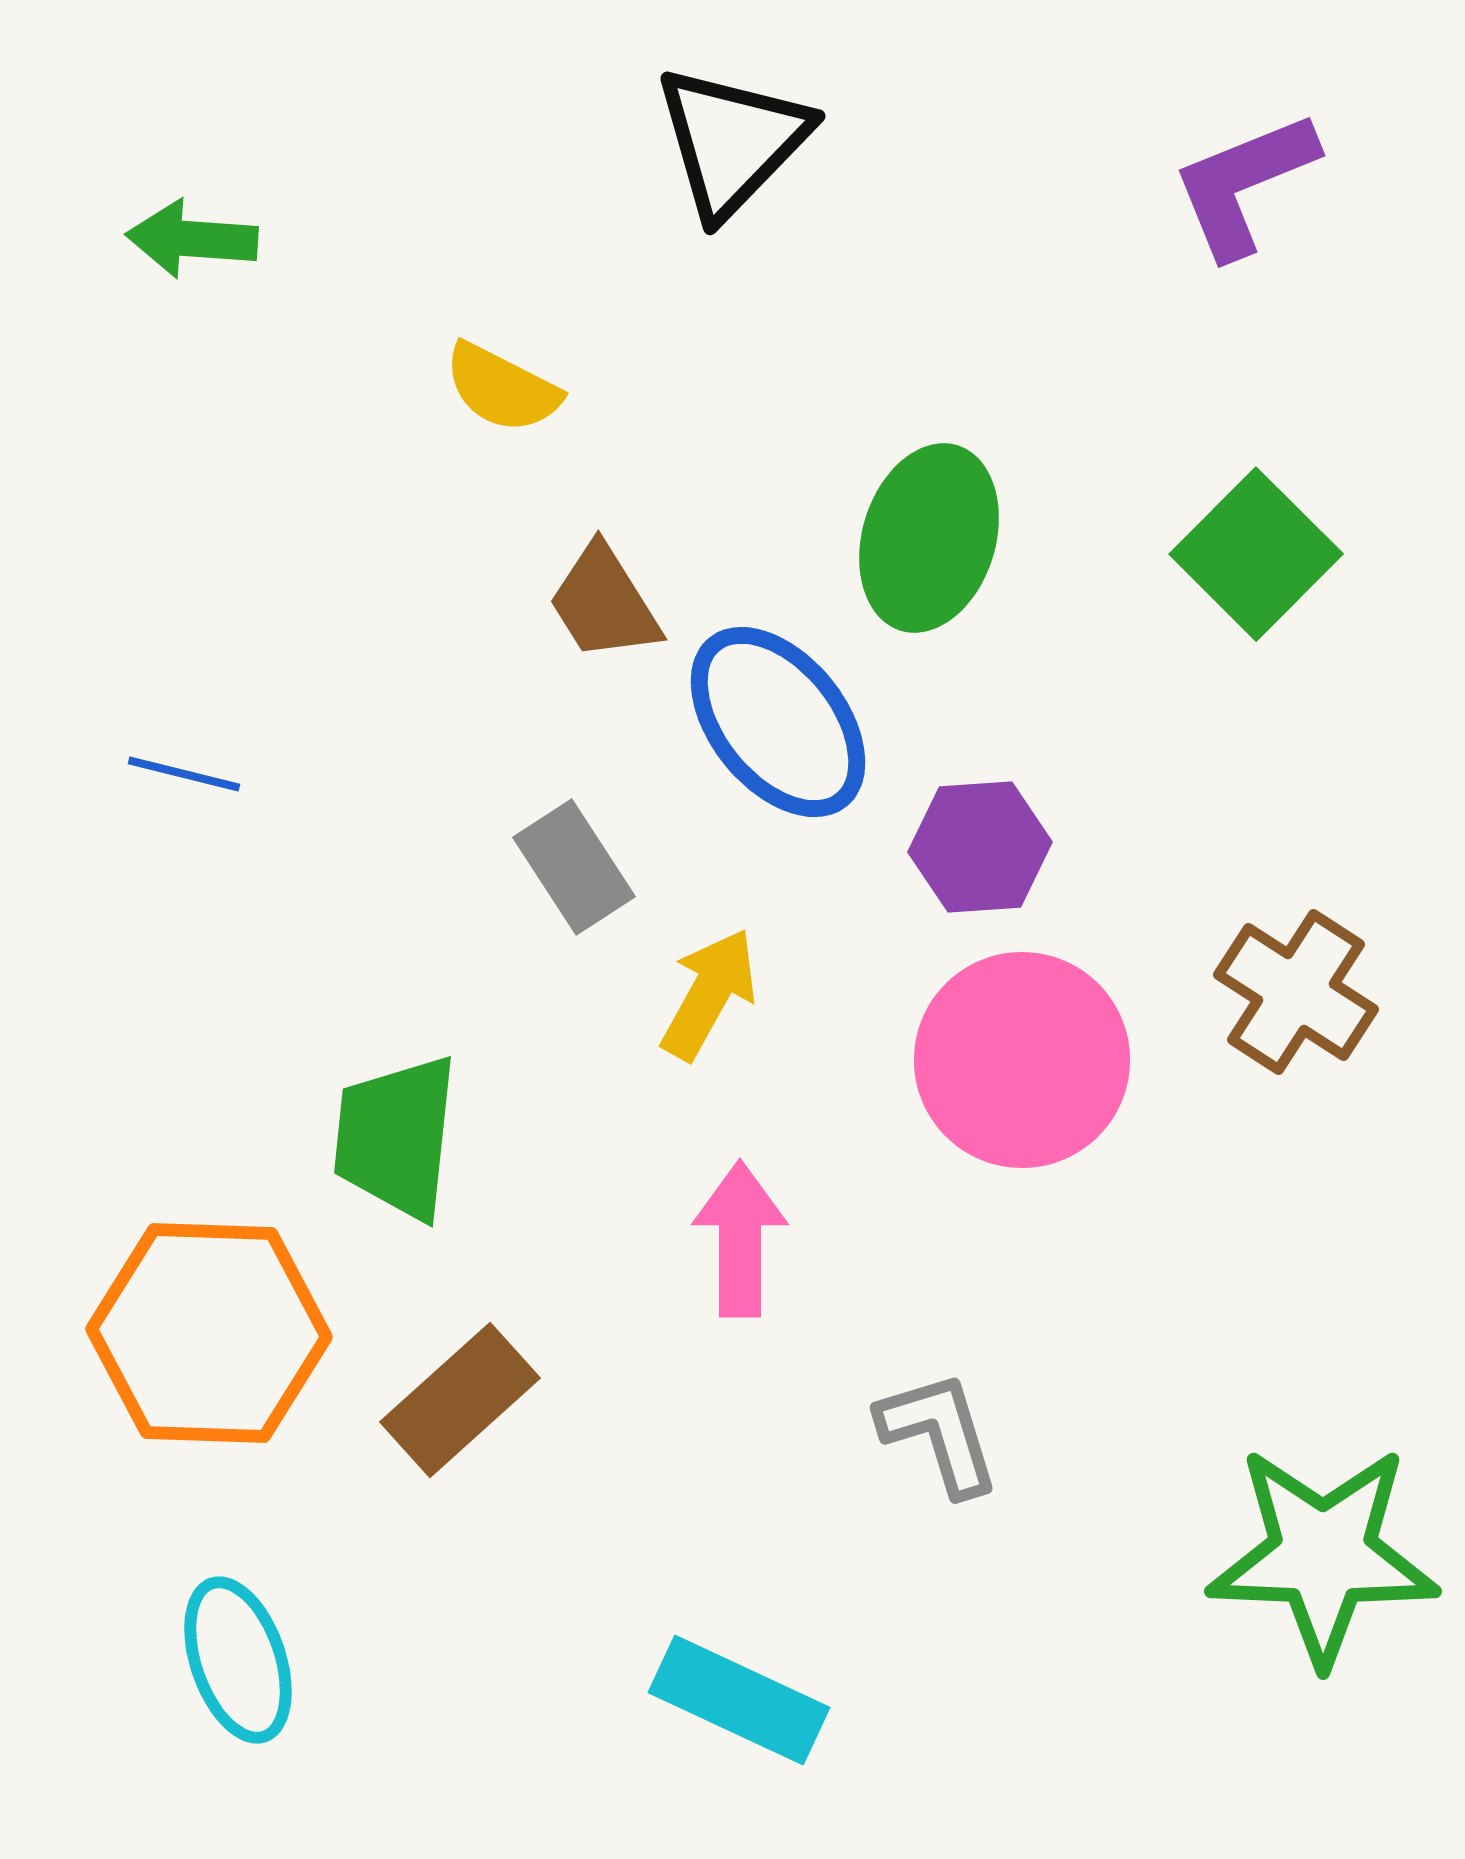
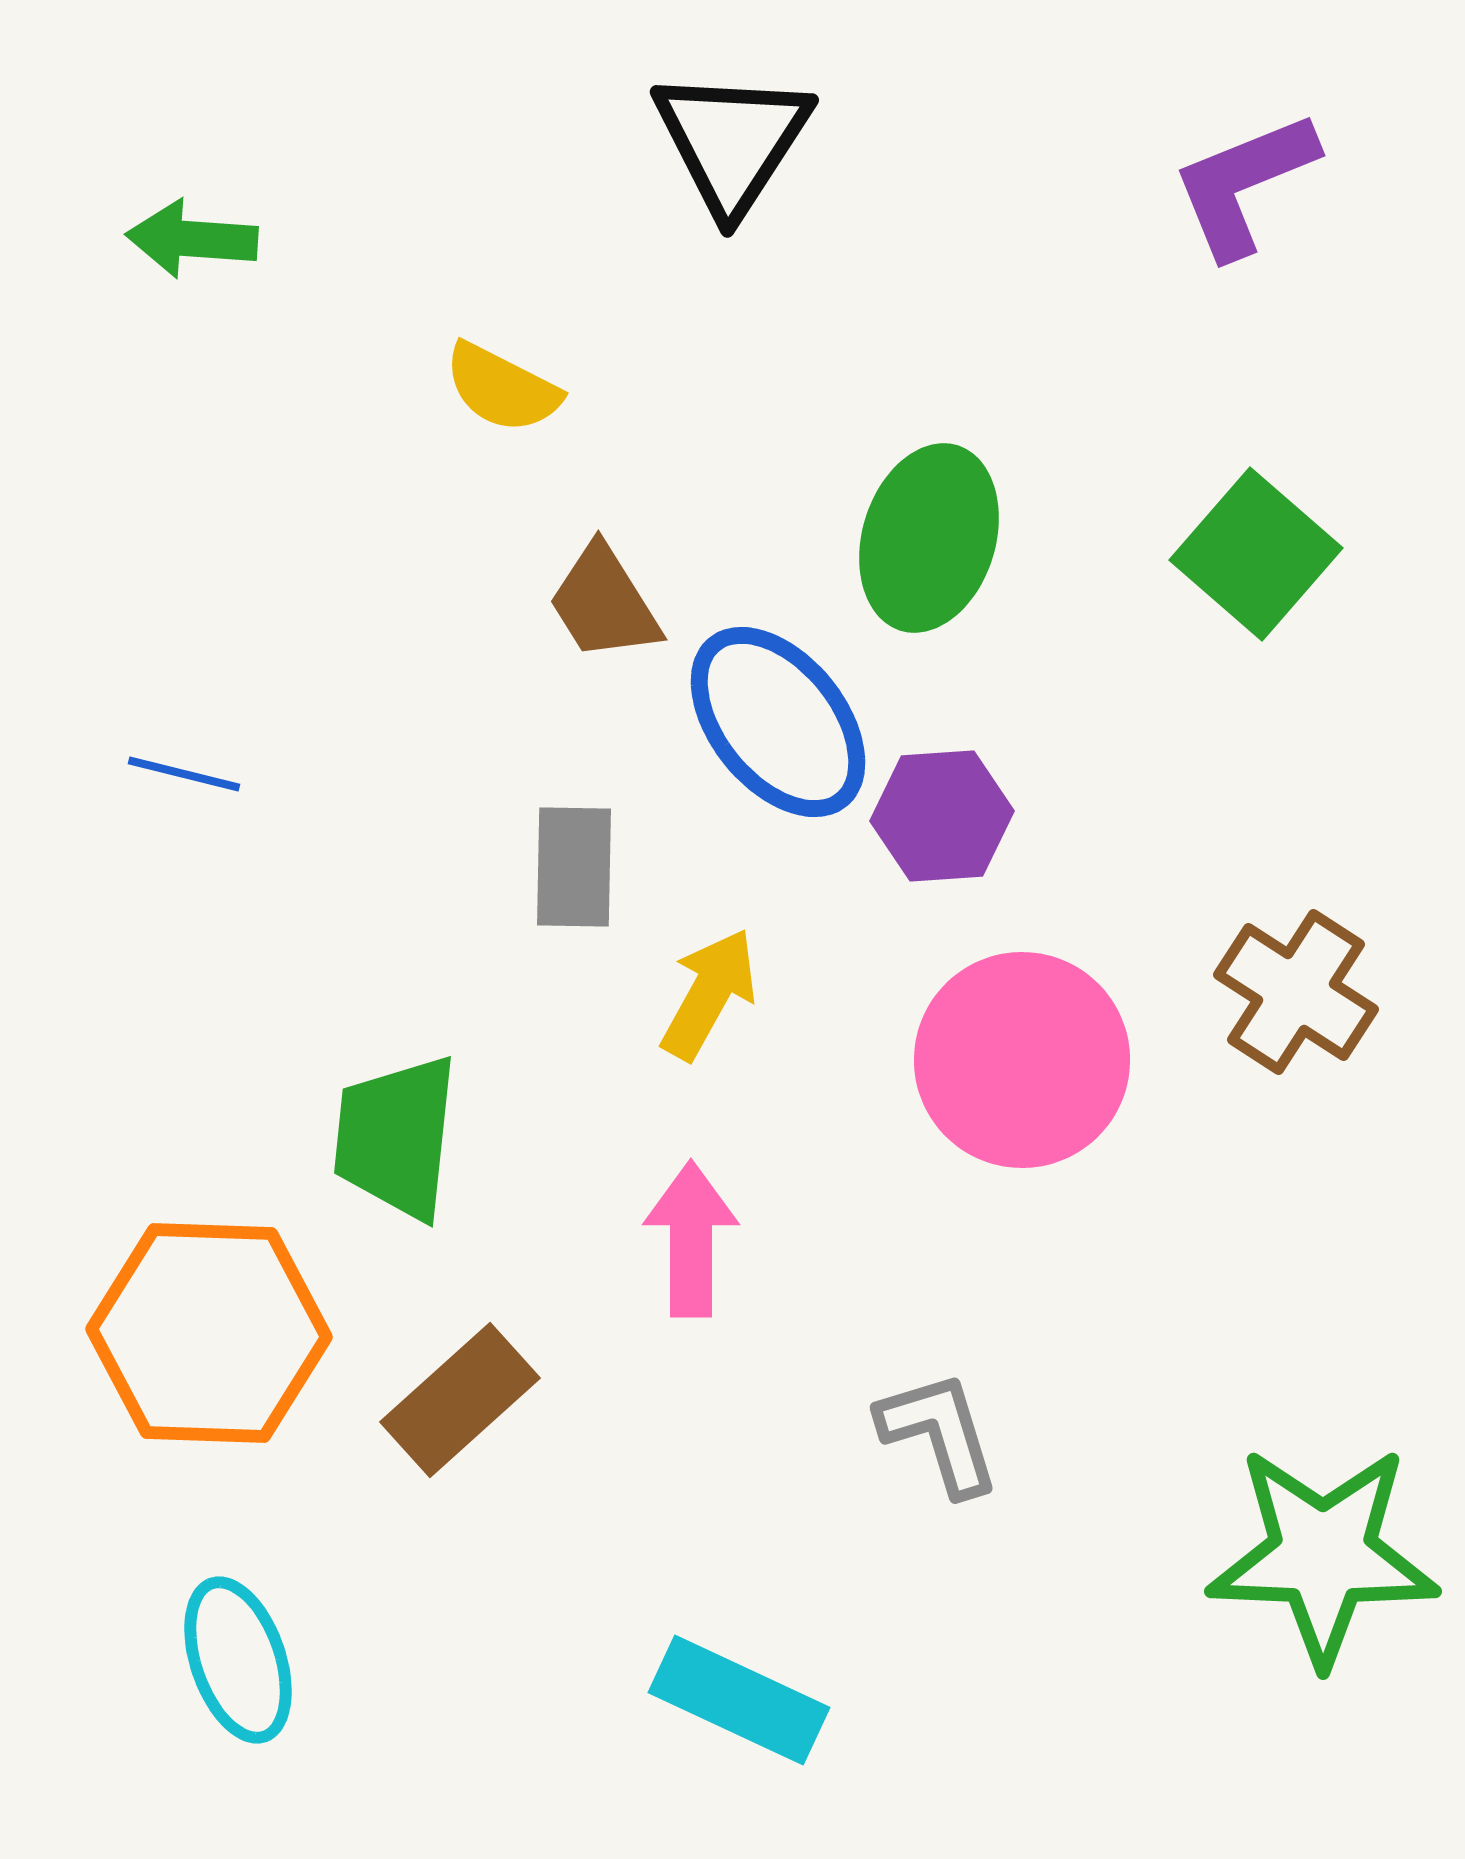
black triangle: rotated 11 degrees counterclockwise
green square: rotated 4 degrees counterclockwise
purple hexagon: moved 38 px left, 31 px up
gray rectangle: rotated 34 degrees clockwise
pink arrow: moved 49 px left
